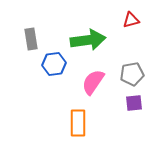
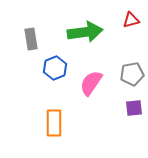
green arrow: moved 3 px left, 8 px up
blue hexagon: moved 1 px right, 4 px down; rotated 15 degrees counterclockwise
pink semicircle: moved 2 px left, 1 px down
purple square: moved 5 px down
orange rectangle: moved 24 px left
